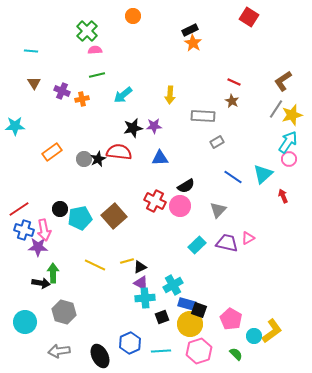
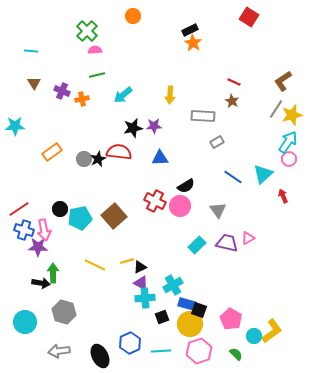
gray triangle at (218, 210): rotated 18 degrees counterclockwise
